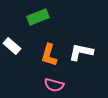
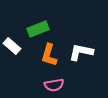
green rectangle: moved 12 px down
pink semicircle: rotated 24 degrees counterclockwise
